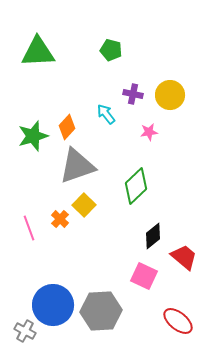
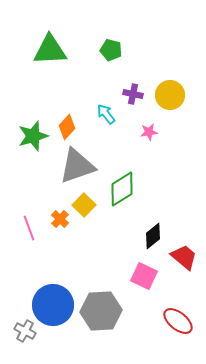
green triangle: moved 12 px right, 2 px up
green diamond: moved 14 px left, 3 px down; rotated 12 degrees clockwise
